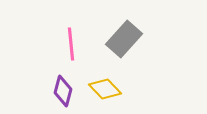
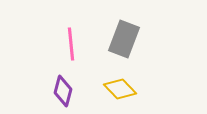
gray rectangle: rotated 21 degrees counterclockwise
yellow diamond: moved 15 px right
